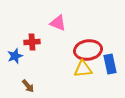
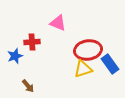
blue rectangle: rotated 24 degrees counterclockwise
yellow triangle: rotated 12 degrees counterclockwise
